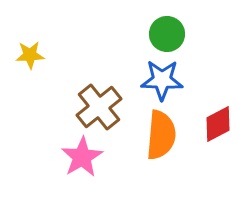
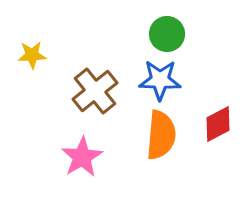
yellow star: moved 2 px right
blue star: moved 2 px left
brown cross: moved 4 px left, 16 px up
